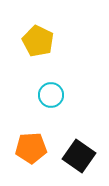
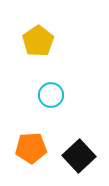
yellow pentagon: rotated 12 degrees clockwise
black square: rotated 12 degrees clockwise
